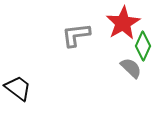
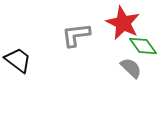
red star: rotated 16 degrees counterclockwise
green diamond: rotated 60 degrees counterclockwise
black trapezoid: moved 28 px up
